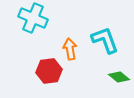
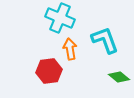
cyan cross: moved 27 px right
